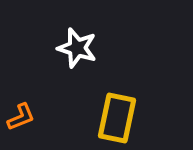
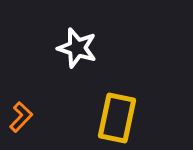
orange L-shape: rotated 24 degrees counterclockwise
